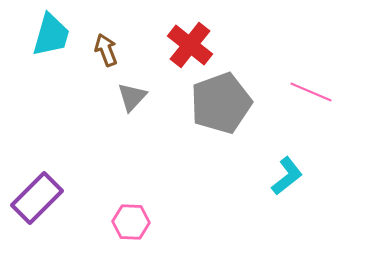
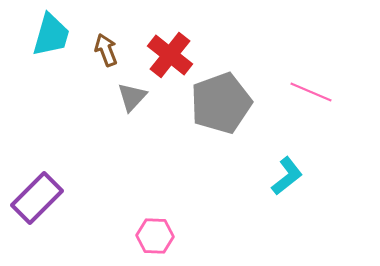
red cross: moved 20 px left, 10 px down
pink hexagon: moved 24 px right, 14 px down
